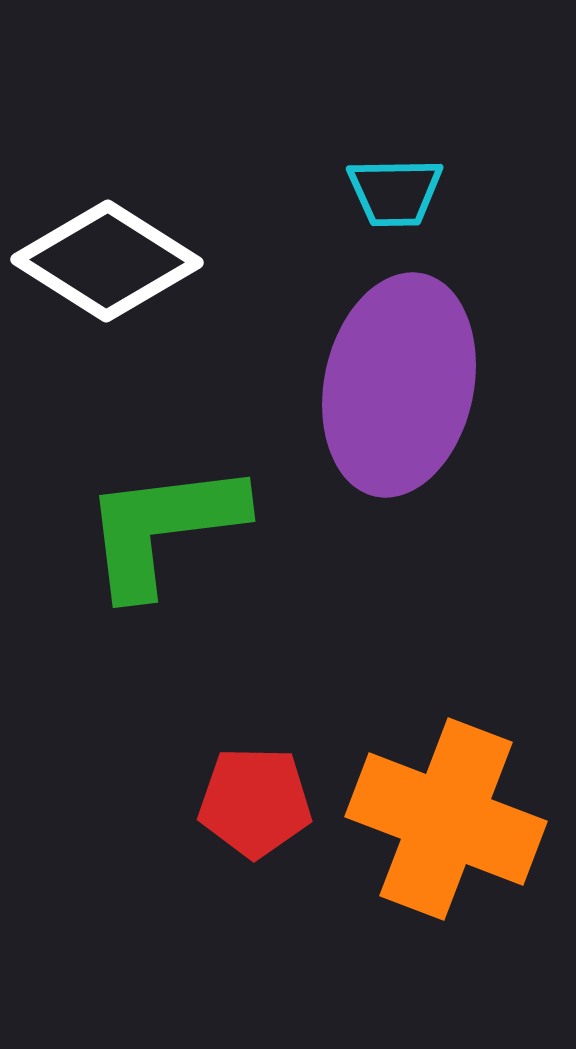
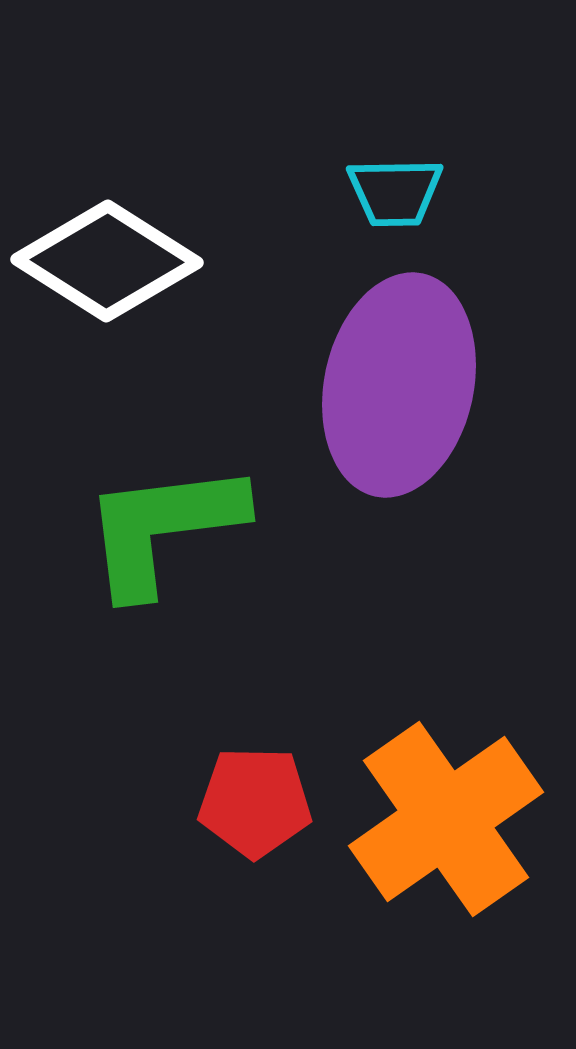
orange cross: rotated 34 degrees clockwise
